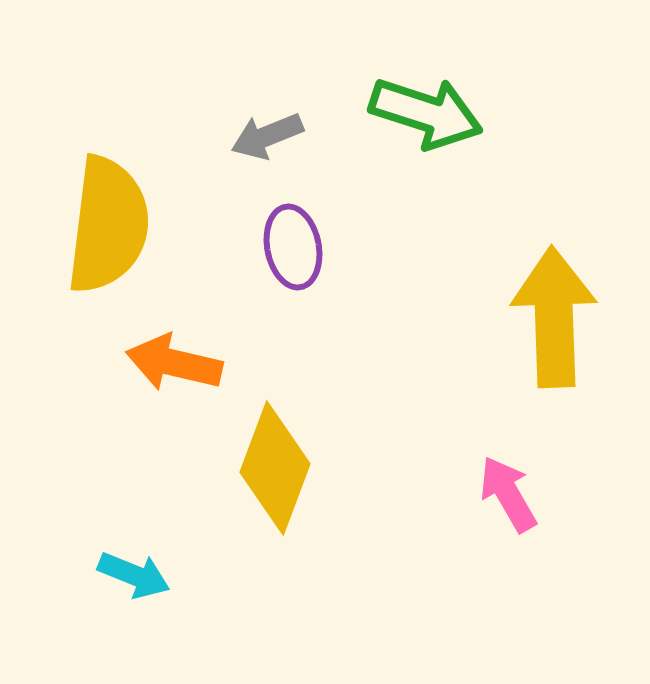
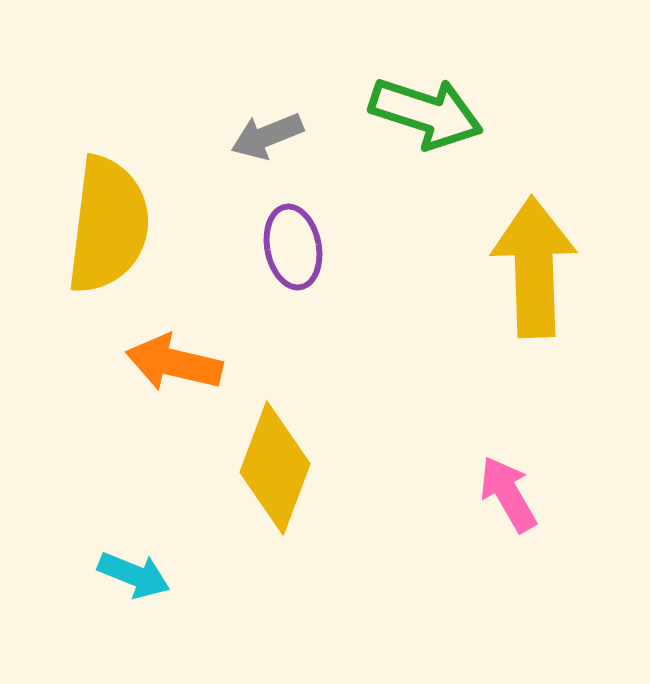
yellow arrow: moved 20 px left, 50 px up
